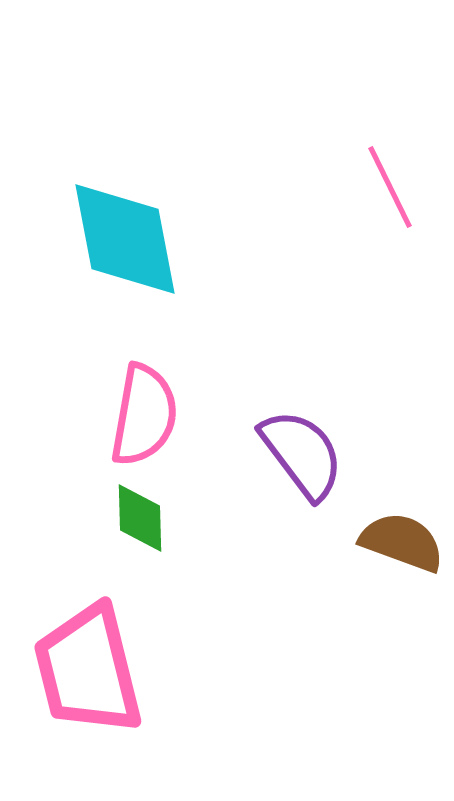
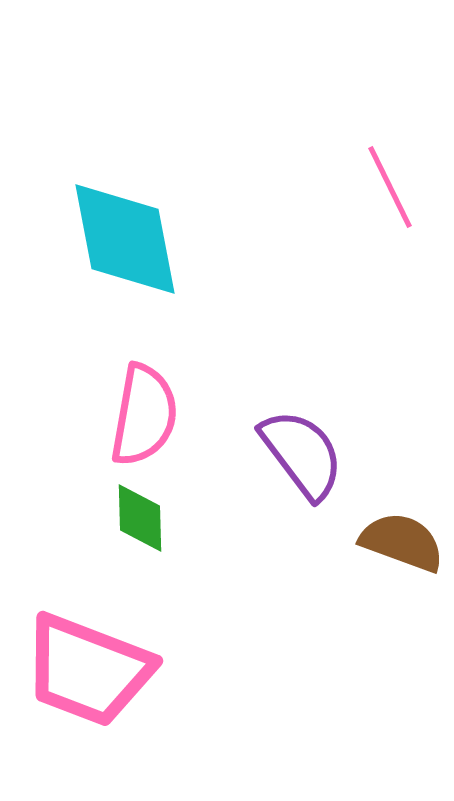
pink trapezoid: rotated 55 degrees counterclockwise
